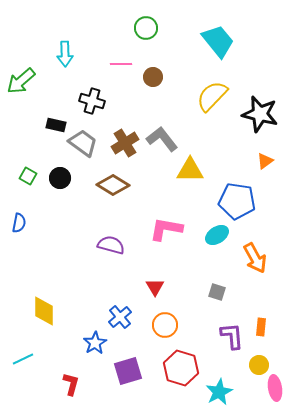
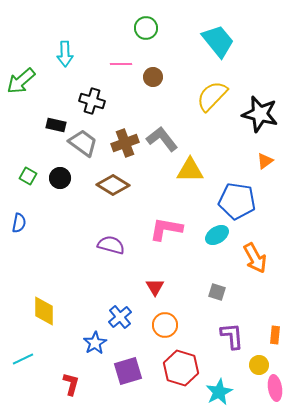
brown cross: rotated 12 degrees clockwise
orange rectangle: moved 14 px right, 8 px down
